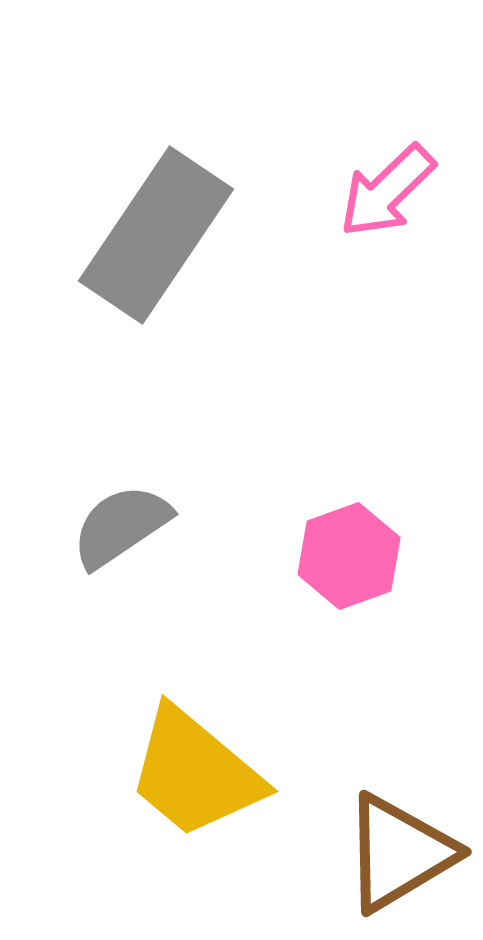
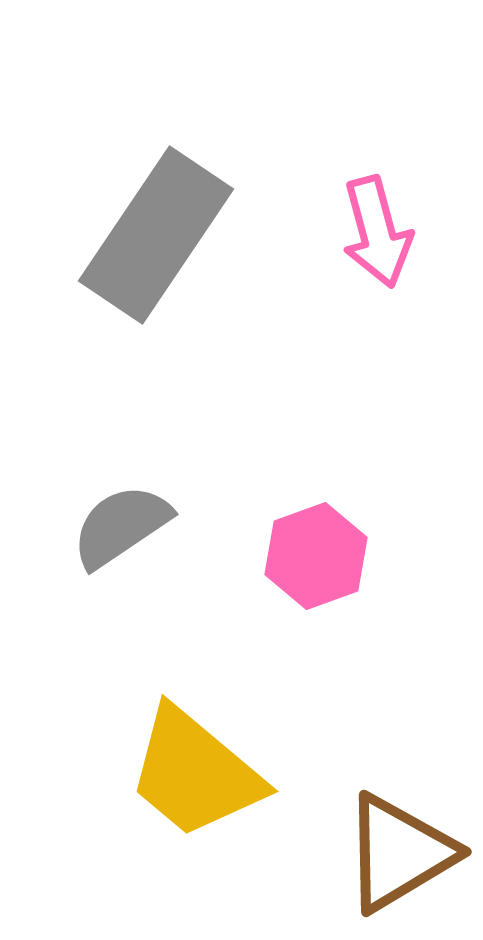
pink arrow: moved 10 px left, 41 px down; rotated 61 degrees counterclockwise
pink hexagon: moved 33 px left
